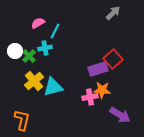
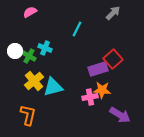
pink semicircle: moved 8 px left, 11 px up
cyan line: moved 22 px right, 2 px up
cyan cross: rotated 32 degrees clockwise
green cross: rotated 16 degrees counterclockwise
orange L-shape: moved 6 px right, 5 px up
